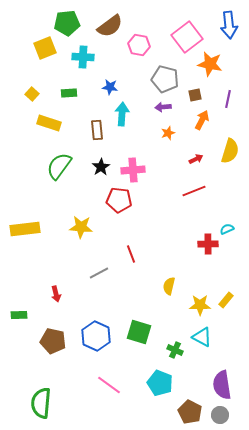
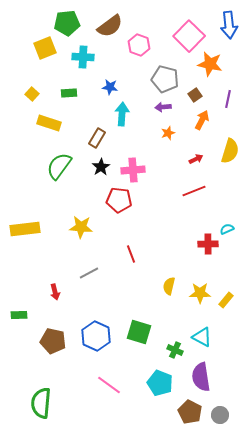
pink square at (187, 37): moved 2 px right, 1 px up; rotated 8 degrees counterclockwise
pink hexagon at (139, 45): rotated 10 degrees clockwise
brown square at (195, 95): rotated 24 degrees counterclockwise
brown rectangle at (97, 130): moved 8 px down; rotated 36 degrees clockwise
gray line at (99, 273): moved 10 px left
red arrow at (56, 294): moved 1 px left, 2 px up
yellow star at (200, 305): moved 12 px up
purple semicircle at (222, 385): moved 21 px left, 8 px up
